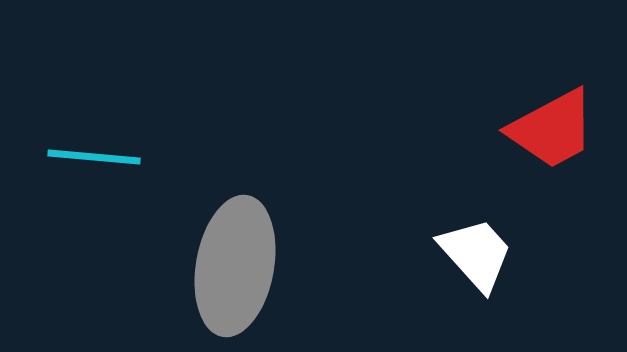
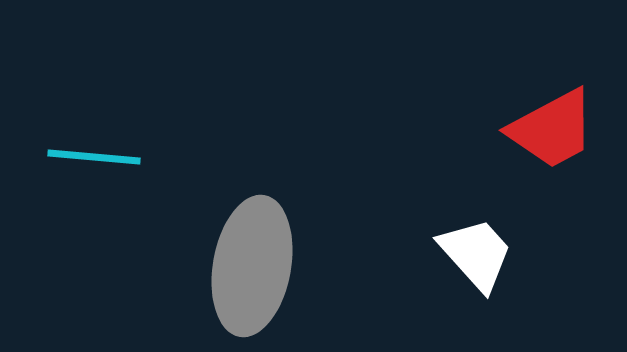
gray ellipse: moved 17 px right
